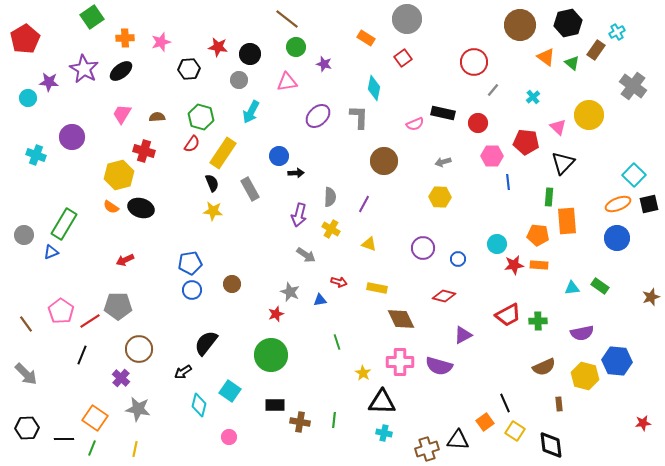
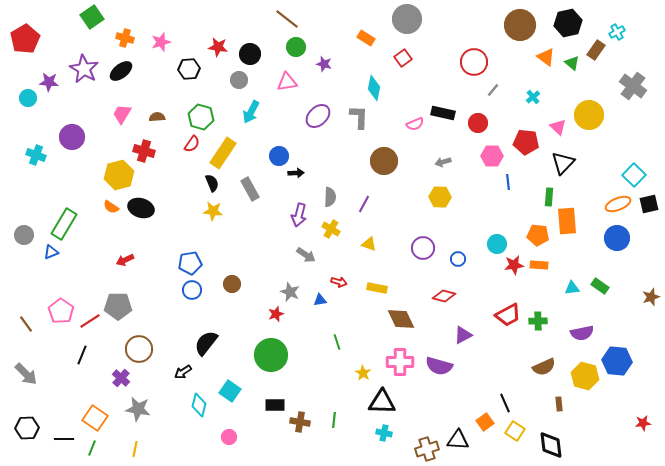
orange cross at (125, 38): rotated 18 degrees clockwise
